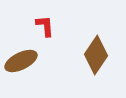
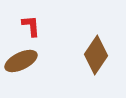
red L-shape: moved 14 px left
